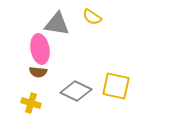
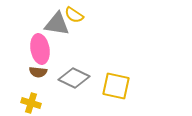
yellow semicircle: moved 18 px left, 2 px up
gray diamond: moved 2 px left, 13 px up
